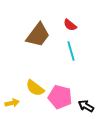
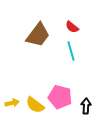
red semicircle: moved 2 px right, 2 px down
yellow semicircle: moved 17 px down
black arrow: rotated 63 degrees clockwise
